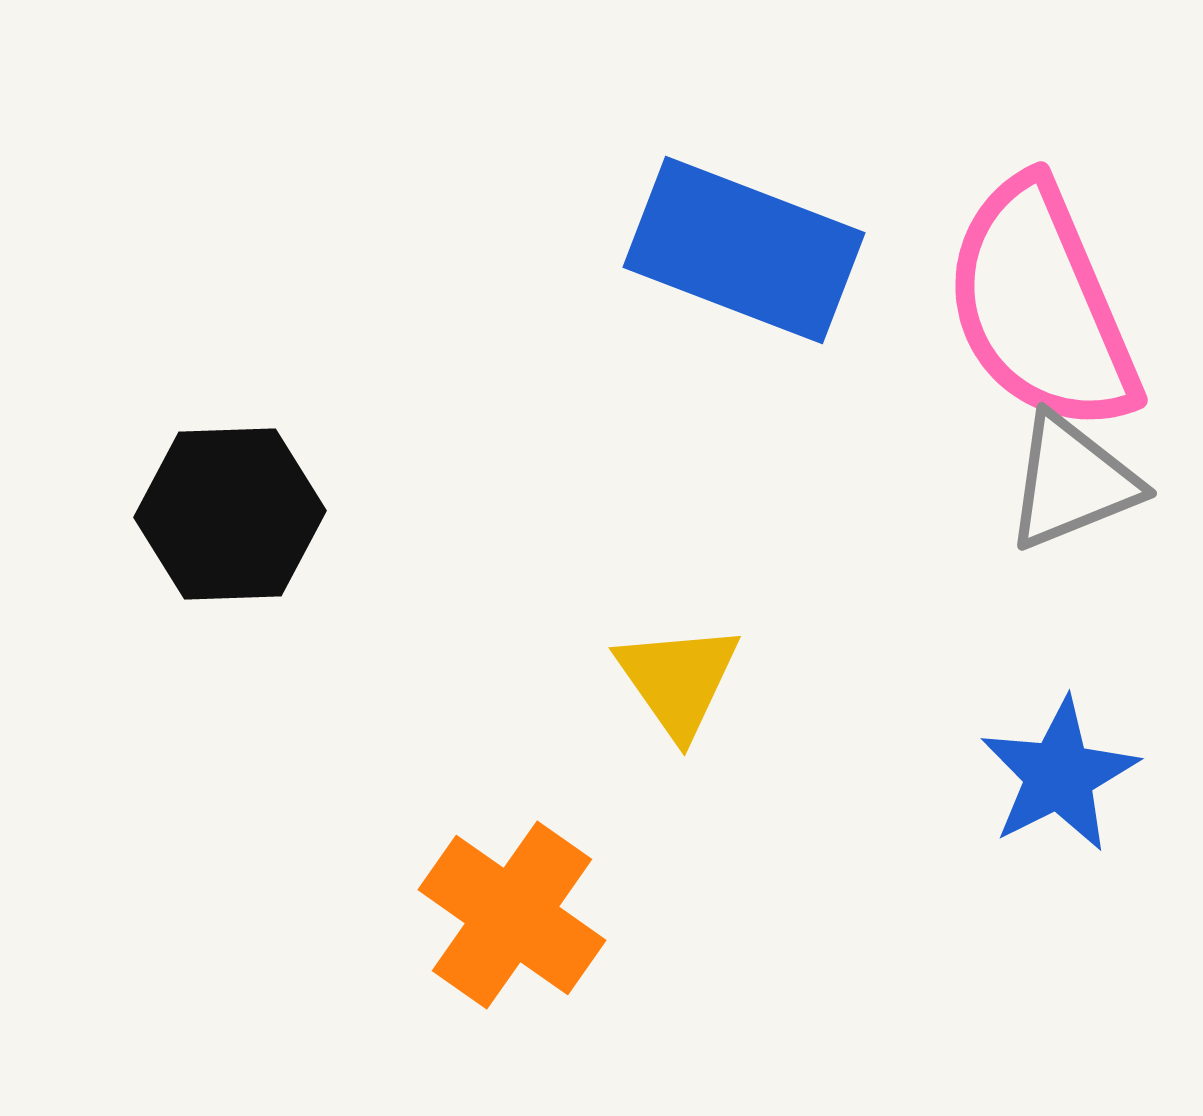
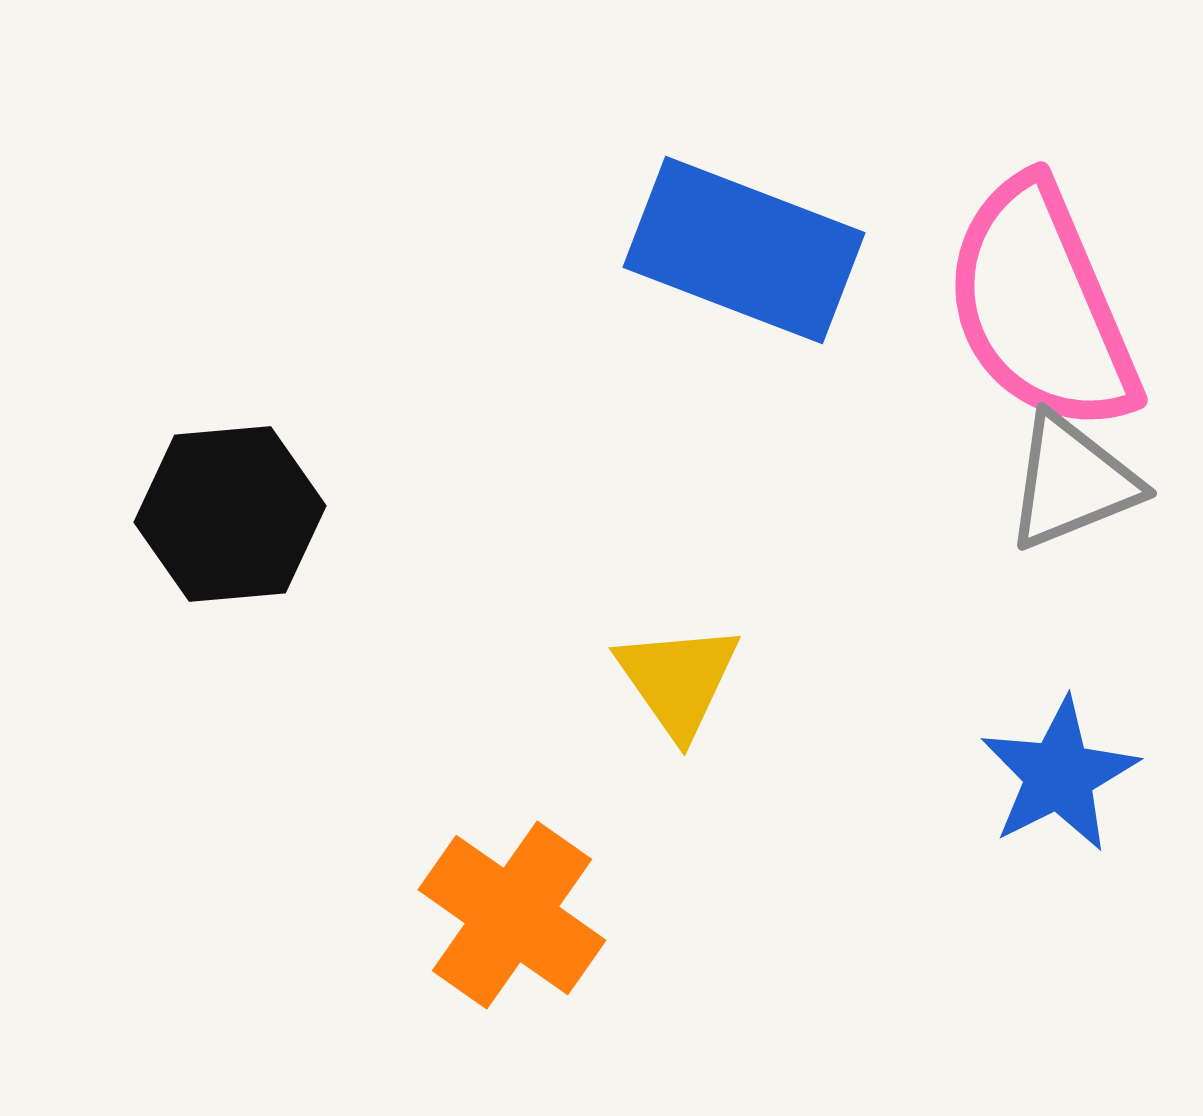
black hexagon: rotated 3 degrees counterclockwise
